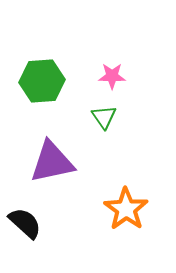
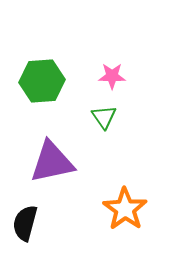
orange star: moved 1 px left
black semicircle: rotated 117 degrees counterclockwise
